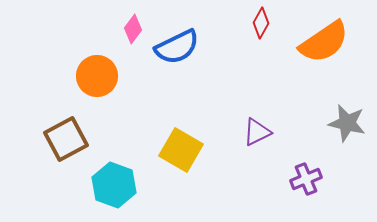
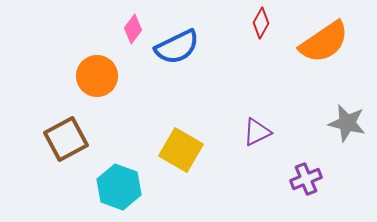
cyan hexagon: moved 5 px right, 2 px down
